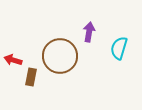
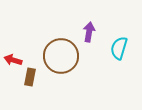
brown circle: moved 1 px right
brown rectangle: moved 1 px left
